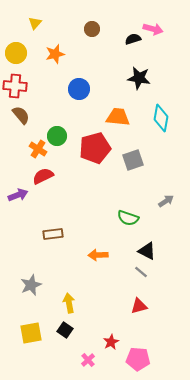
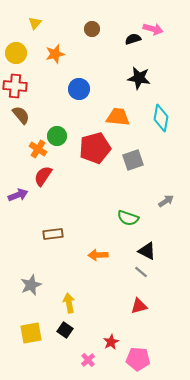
red semicircle: rotated 30 degrees counterclockwise
